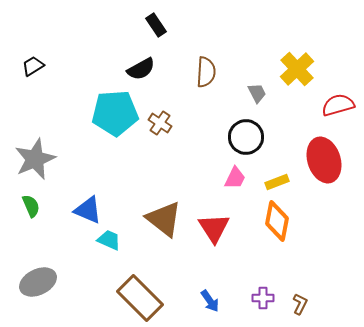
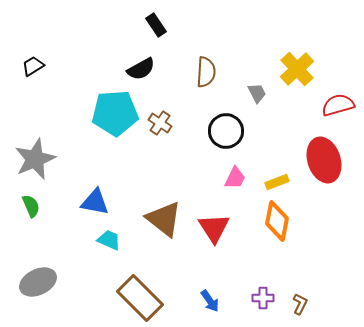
black circle: moved 20 px left, 6 px up
blue triangle: moved 7 px right, 8 px up; rotated 12 degrees counterclockwise
